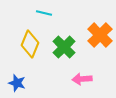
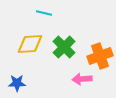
orange cross: moved 21 px down; rotated 25 degrees clockwise
yellow diamond: rotated 64 degrees clockwise
blue star: rotated 18 degrees counterclockwise
